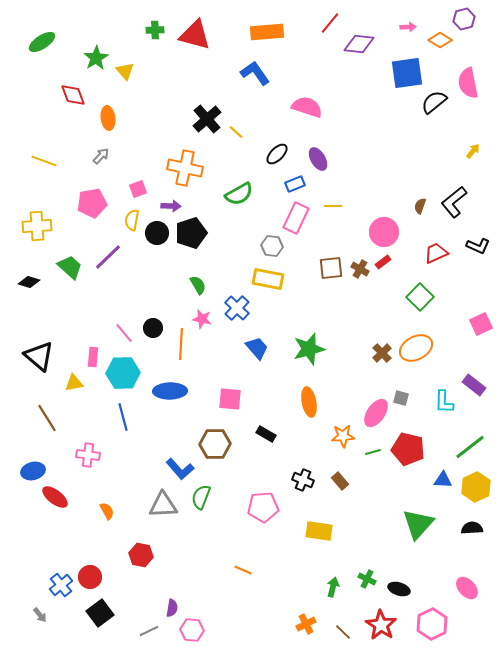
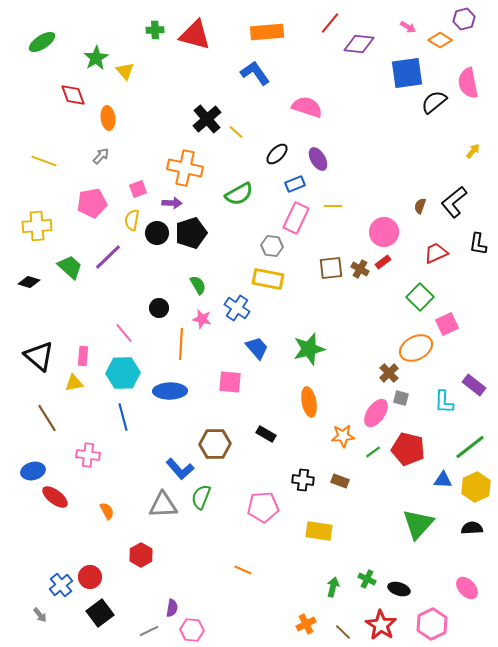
pink arrow at (408, 27): rotated 35 degrees clockwise
purple arrow at (171, 206): moved 1 px right, 3 px up
black L-shape at (478, 246): moved 2 px up; rotated 75 degrees clockwise
blue cross at (237, 308): rotated 10 degrees counterclockwise
pink square at (481, 324): moved 34 px left
black circle at (153, 328): moved 6 px right, 20 px up
brown cross at (382, 353): moved 7 px right, 20 px down
pink rectangle at (93, 357): moved 10 px left, 1 px up
pink square at (230, 399): moved 17 px up
green line at (373, 452): rotated 21 degrees counterclockwise
black cross at (303, 480): rotated 15 degrees counterclockwise
brown rectangle at (340, 481): rotated 30 degrees counterclockwise
red hexagon at (141, 555): rotated 20 degrees clockwise
